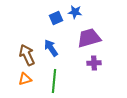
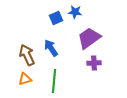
purple trapezoid: rotated 20 degrees counterclockwise
